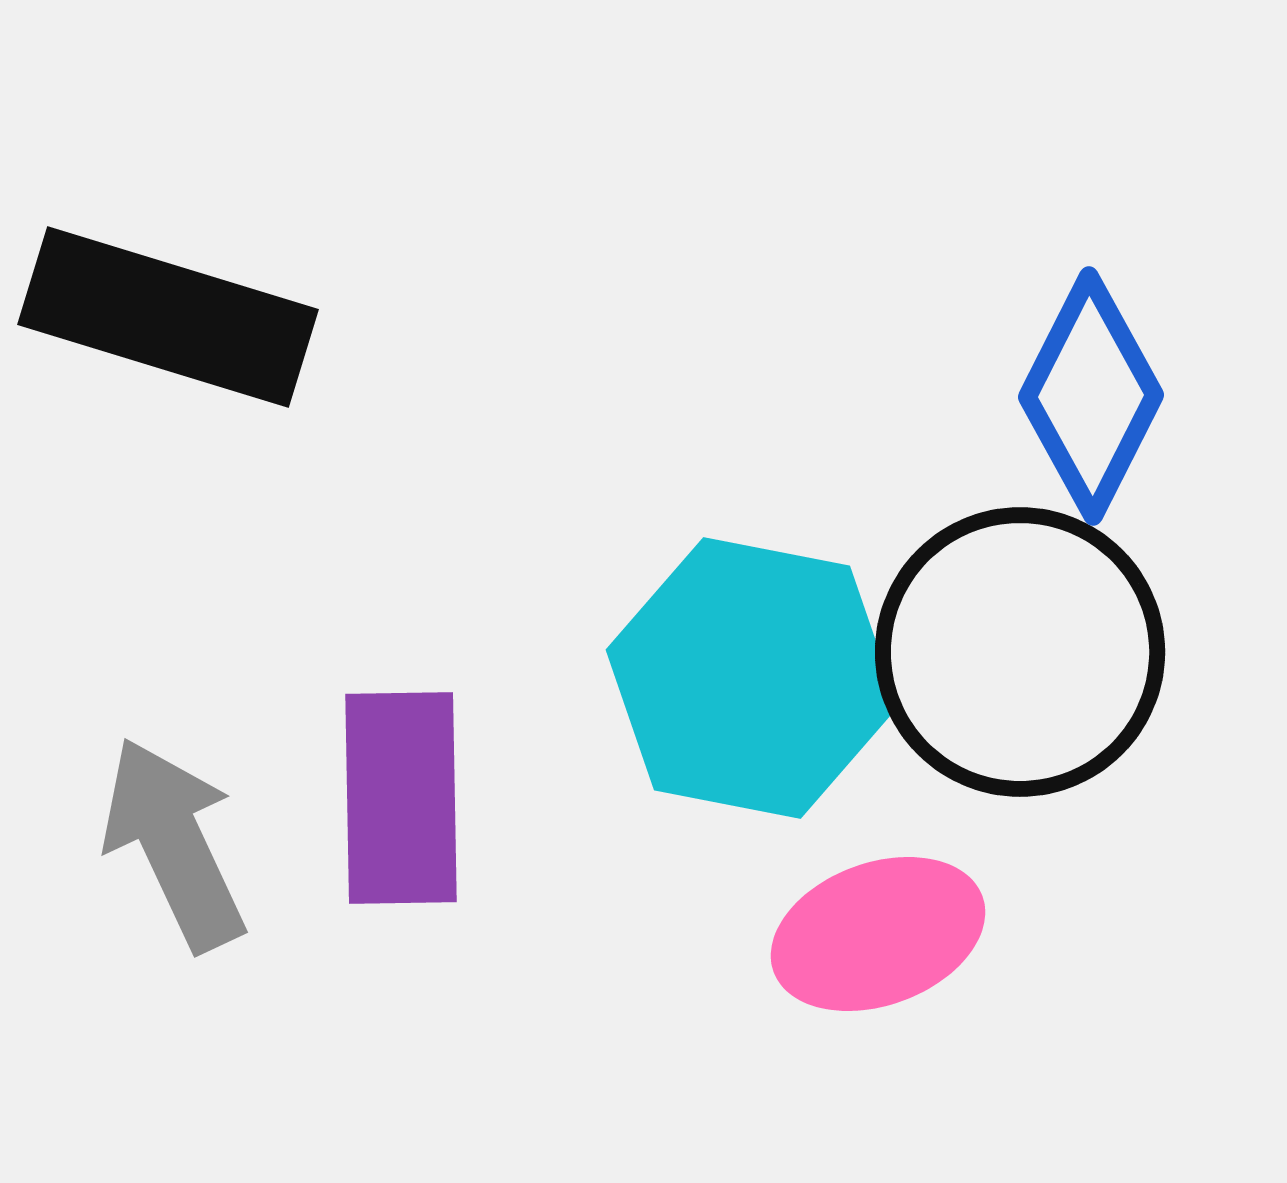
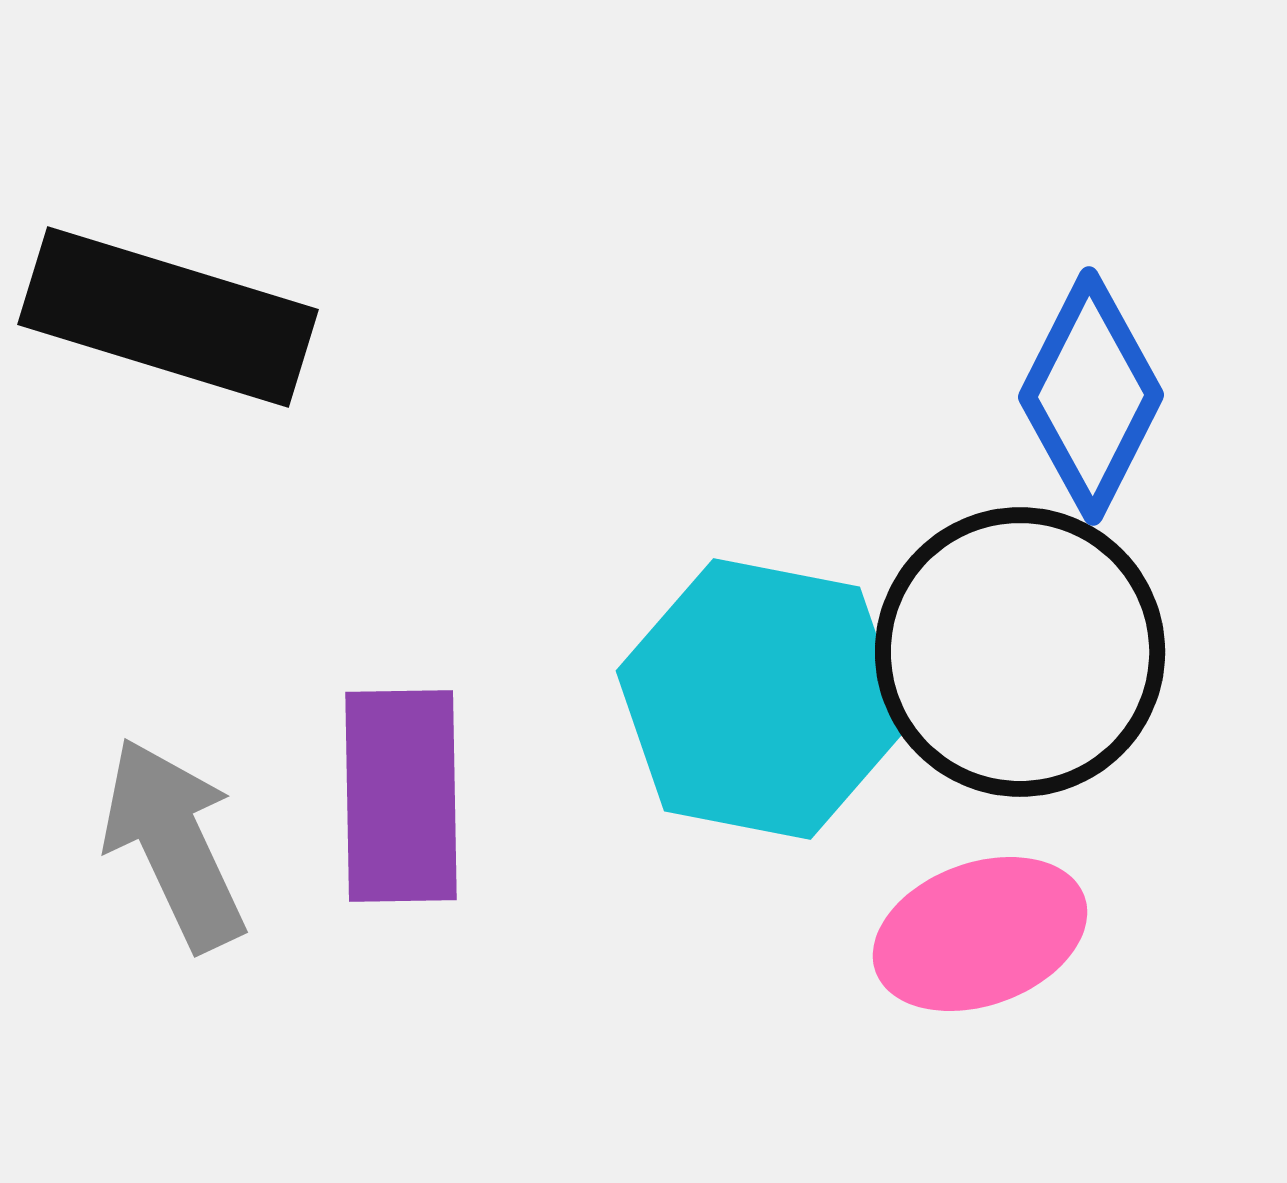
cyan hexagon: moved 10 px right, 21 px down
purple rectangle: moved 2 px up
pink ellipse: moved 102 px right
